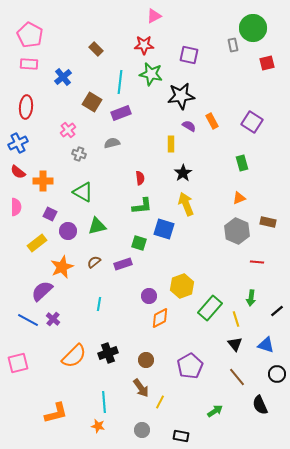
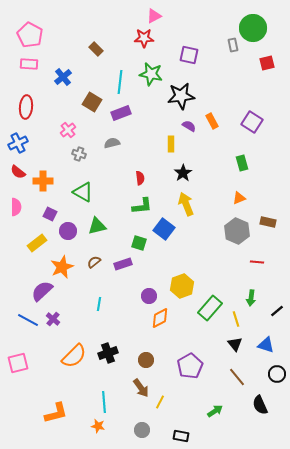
red star at (144, 45): moved 7 px up
blue square at (164, 229): rotated 20 degrees clockwise
